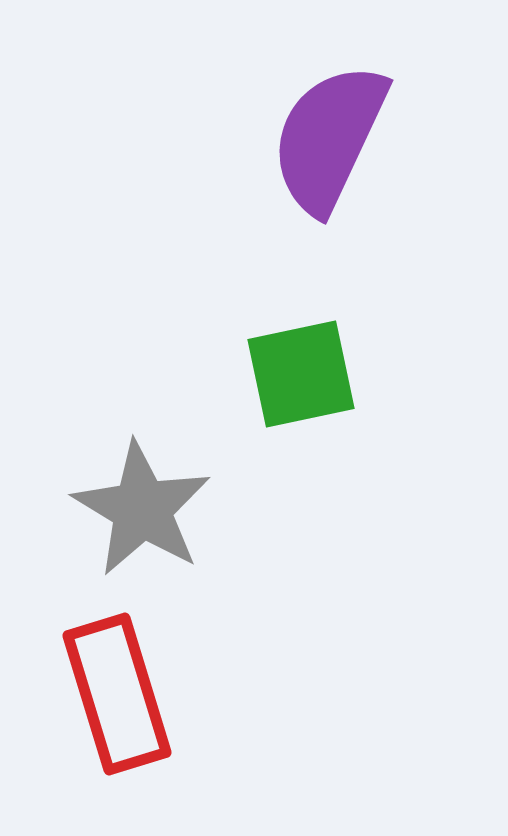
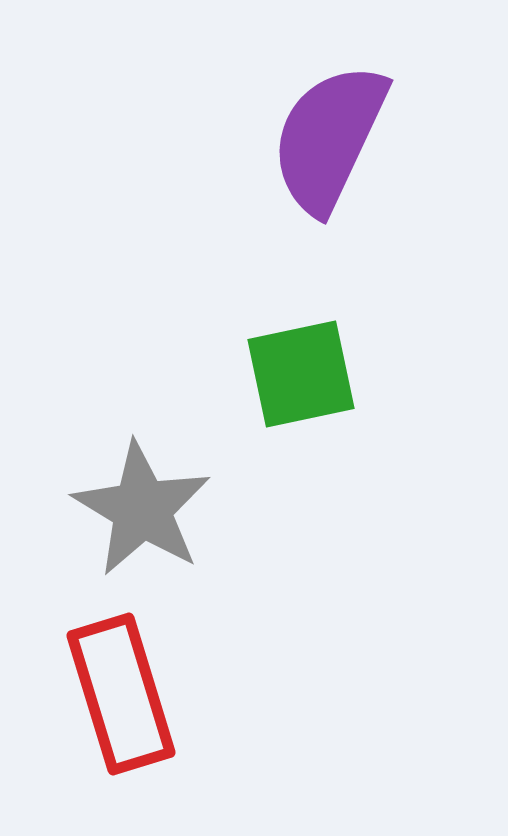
red rectangle: moved 4 px right
